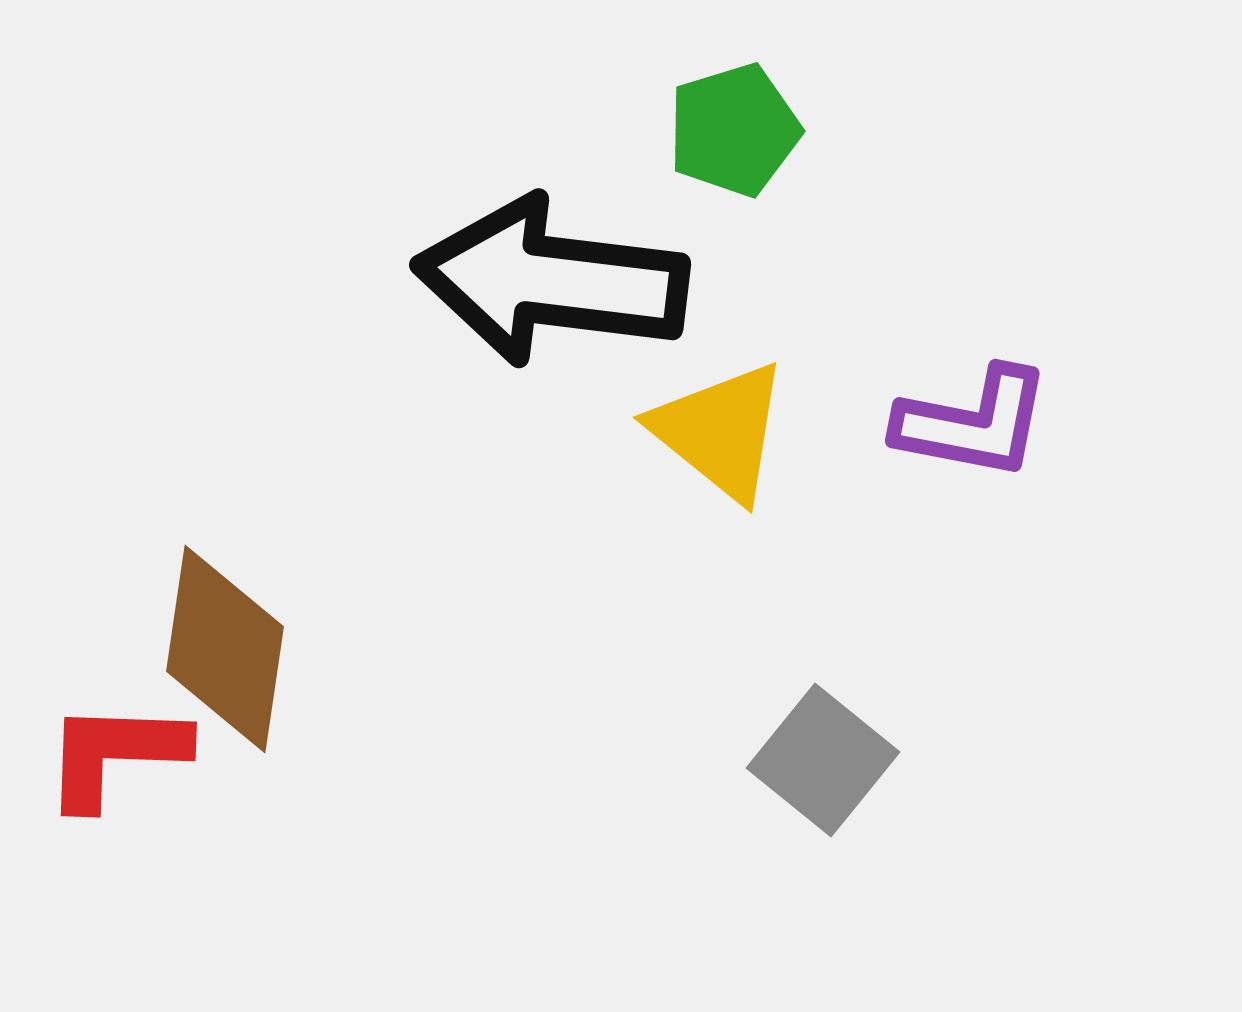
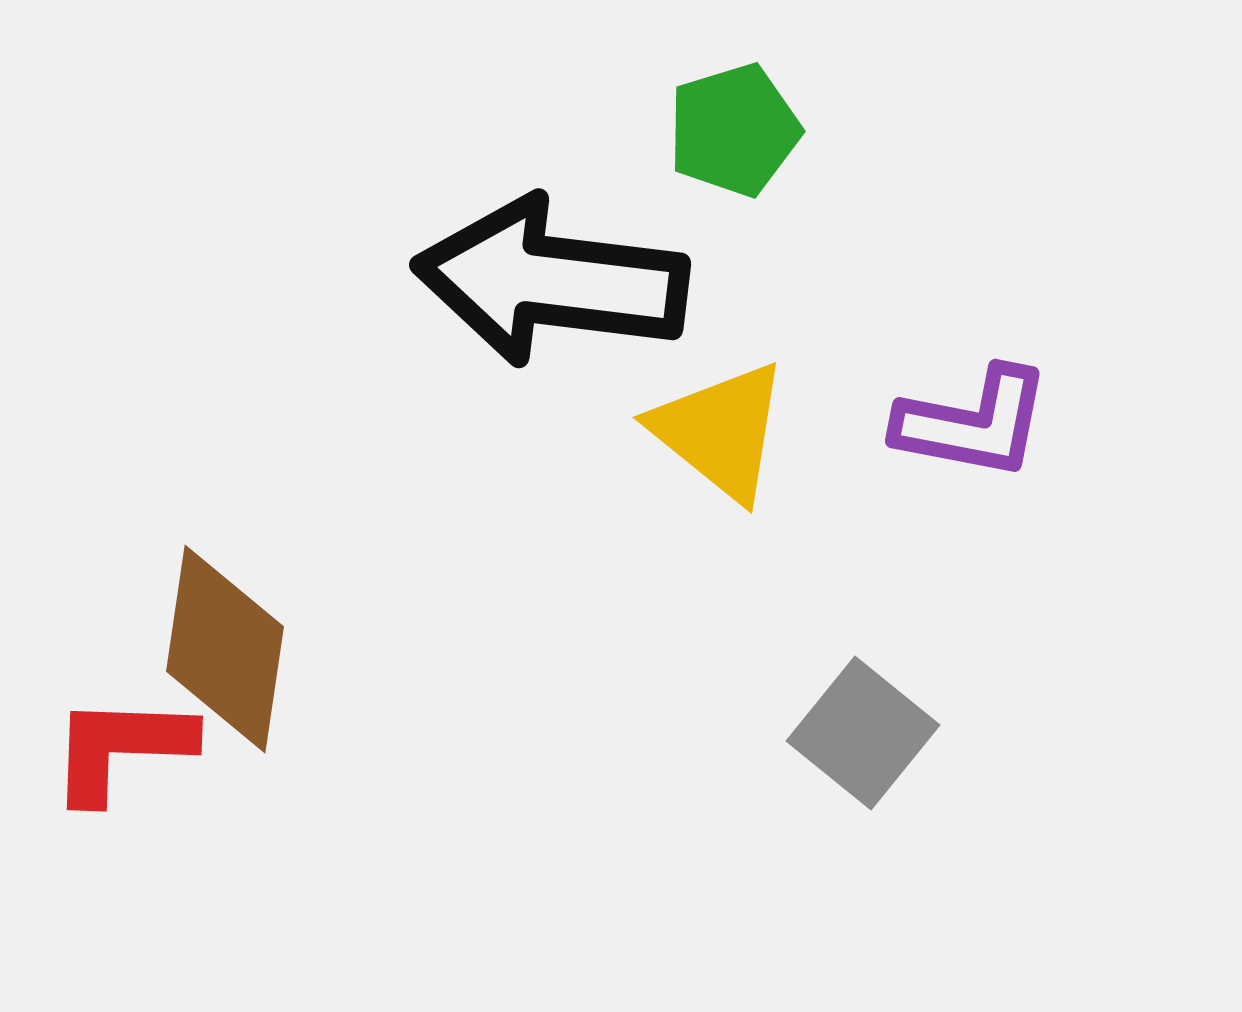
red L-shape: moved 6 px right, 6 px up
gray square: moved 40 px right, 27 px up
